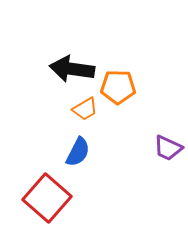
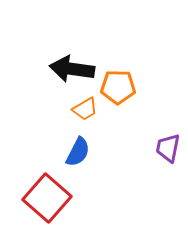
purple trapezoid: rotated 76 degrees clockwise
